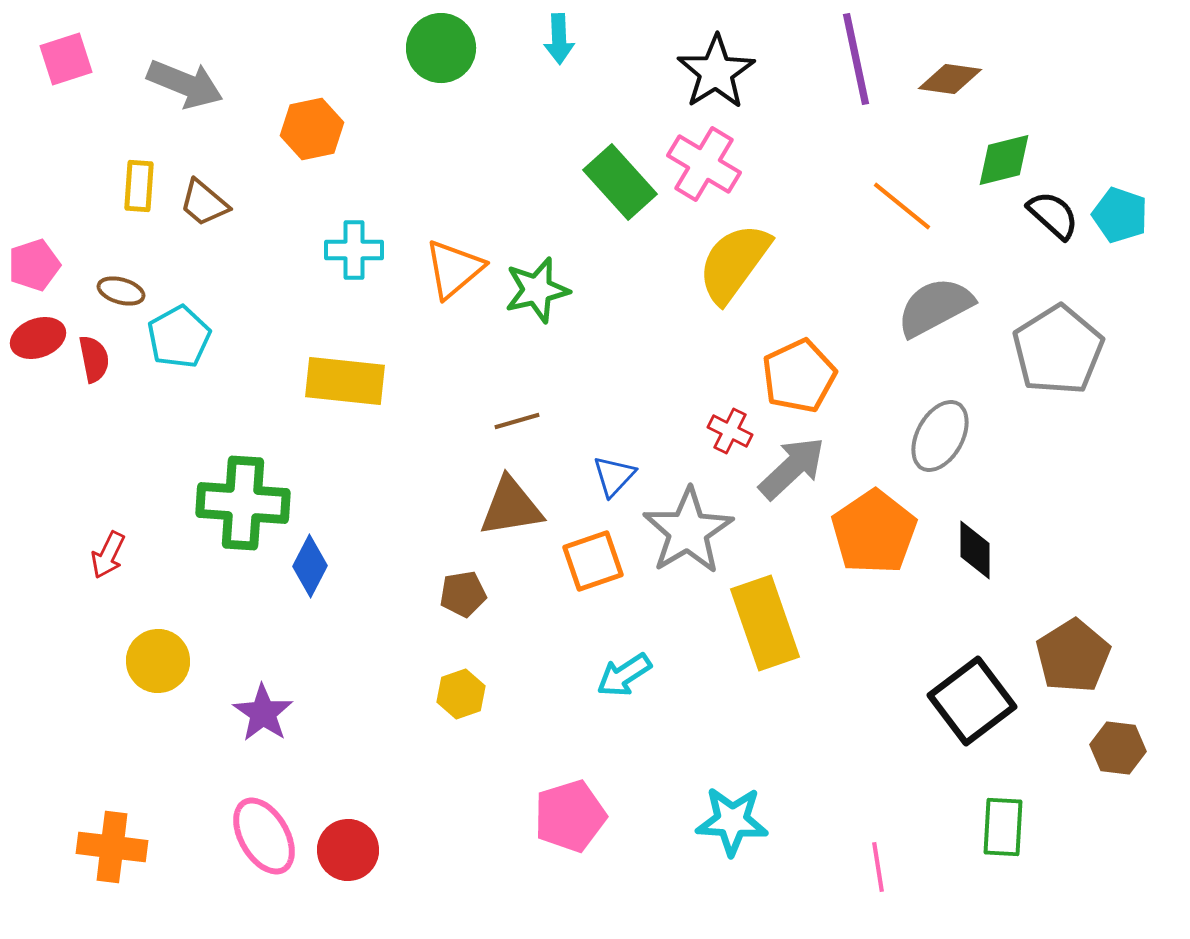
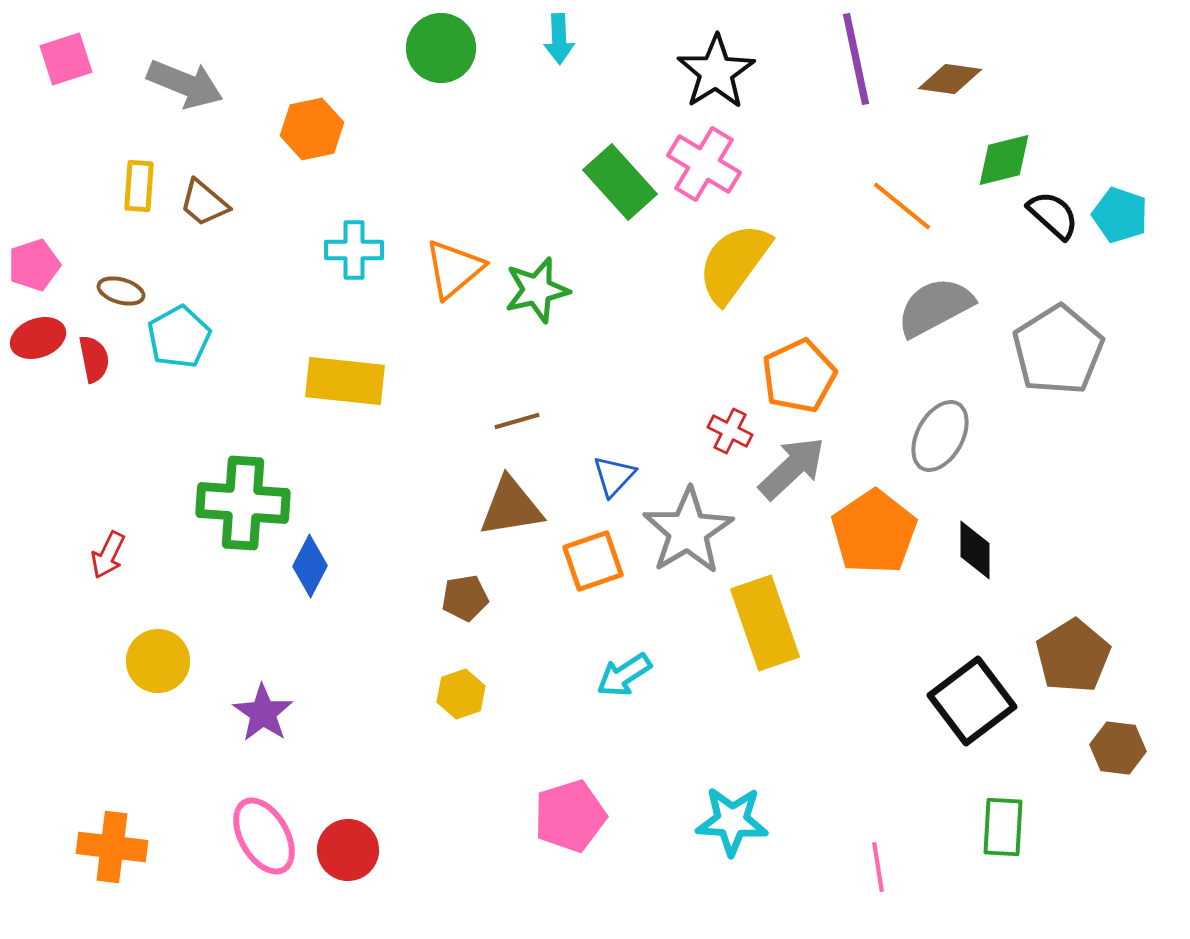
brown pentagon at (463, 594): moved 2 px right, 4 px down
